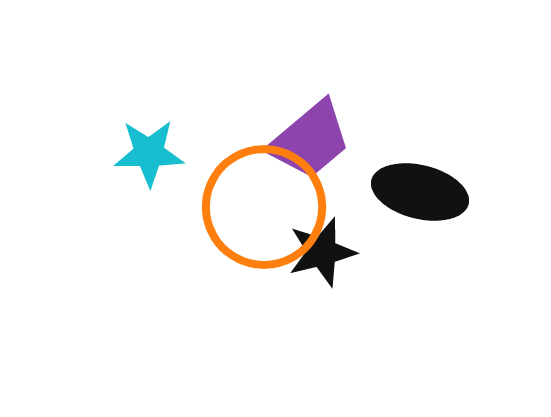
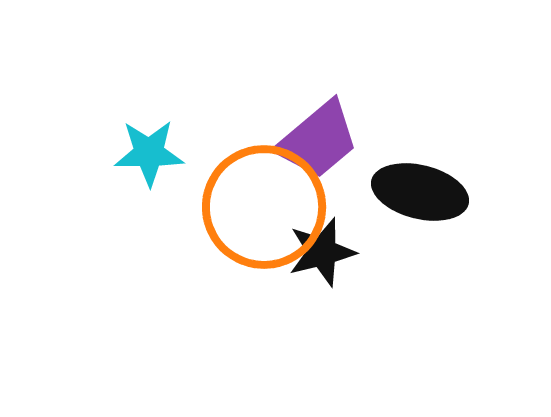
purple trapezoid: moved 8 px right
